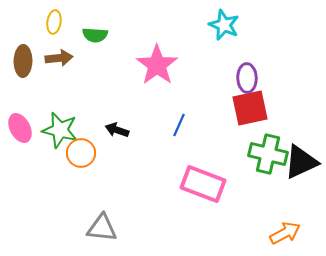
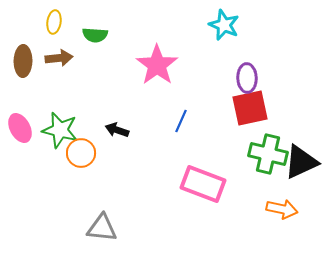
blue line: moved 2 px right, 4 px up
orange arrow: moved 3 px left, 24 px up; rotated 40 degrees clockwise
